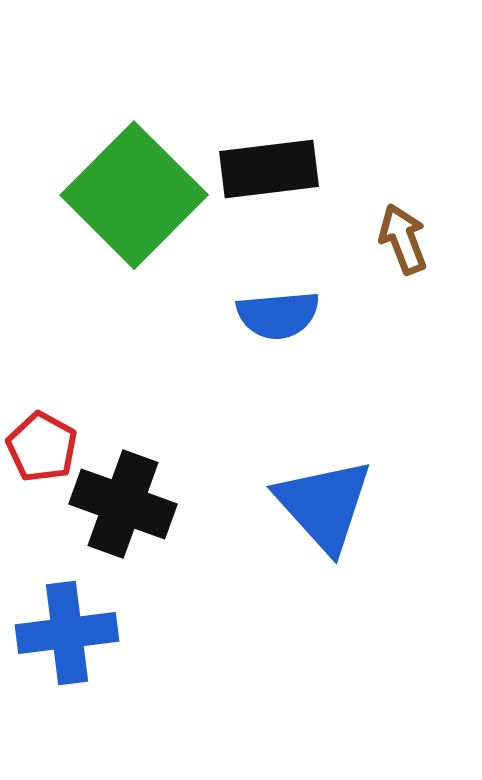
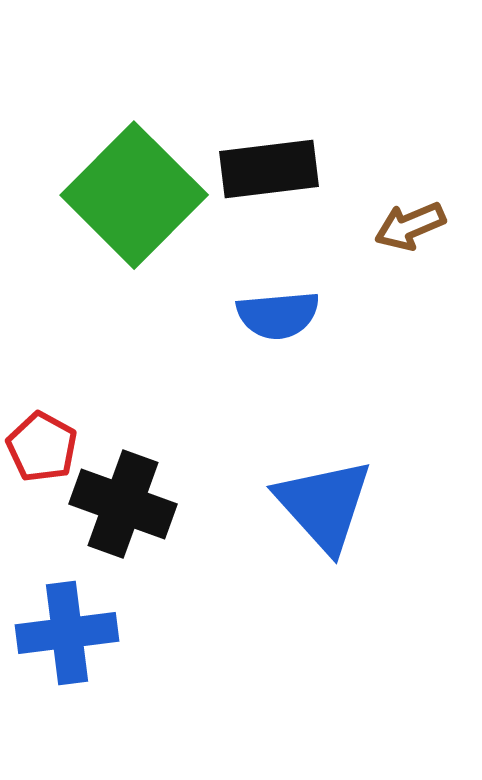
brown arrow: moved 7 px right, 13 px up; rotated 92 degrees counterclockwise
